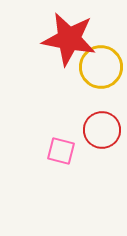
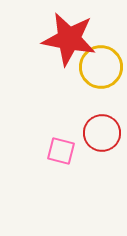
red circle: moved 3 px down
